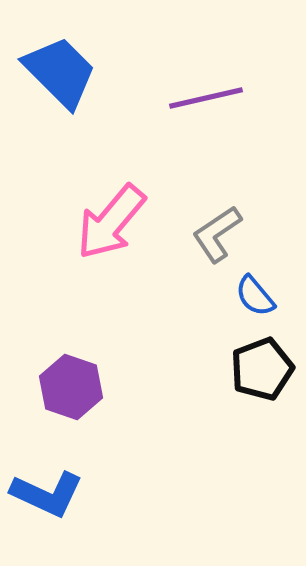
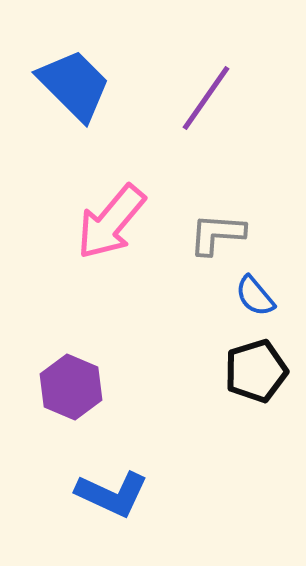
blue trapezoid: moved 14 px right, 13 px down
purple line: rotated 42 degrees counterclockwise
gray L-shape: rotated 38 degrees clockwise
black pentagon: moved 6 px left, 2 px down; rotated 4 degrees clockwise
purple hexagon: rotated 4 degrees clockwise
blue L-shape: moved 65 px right
